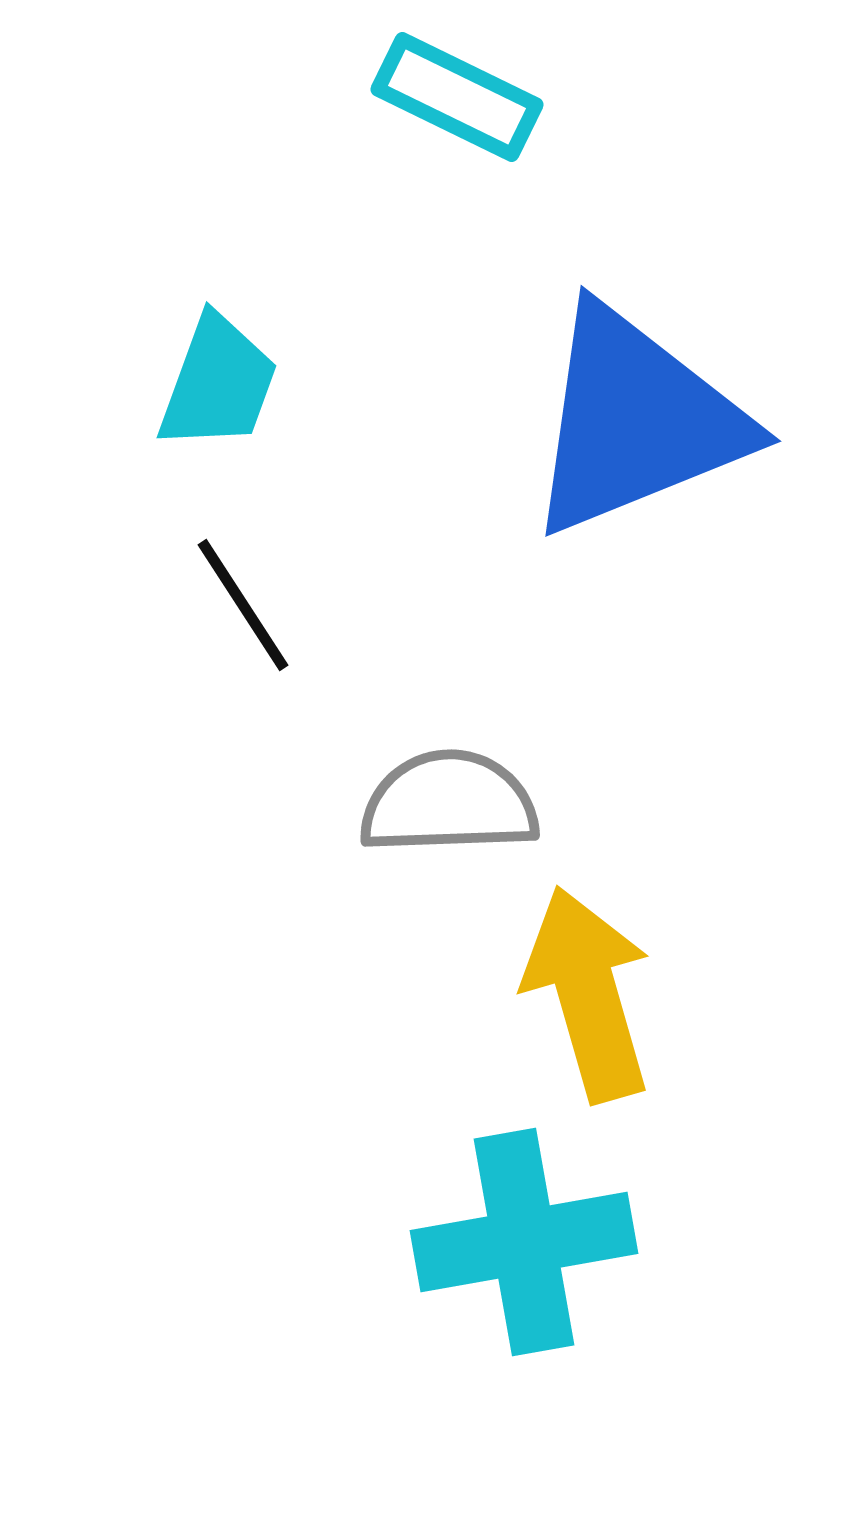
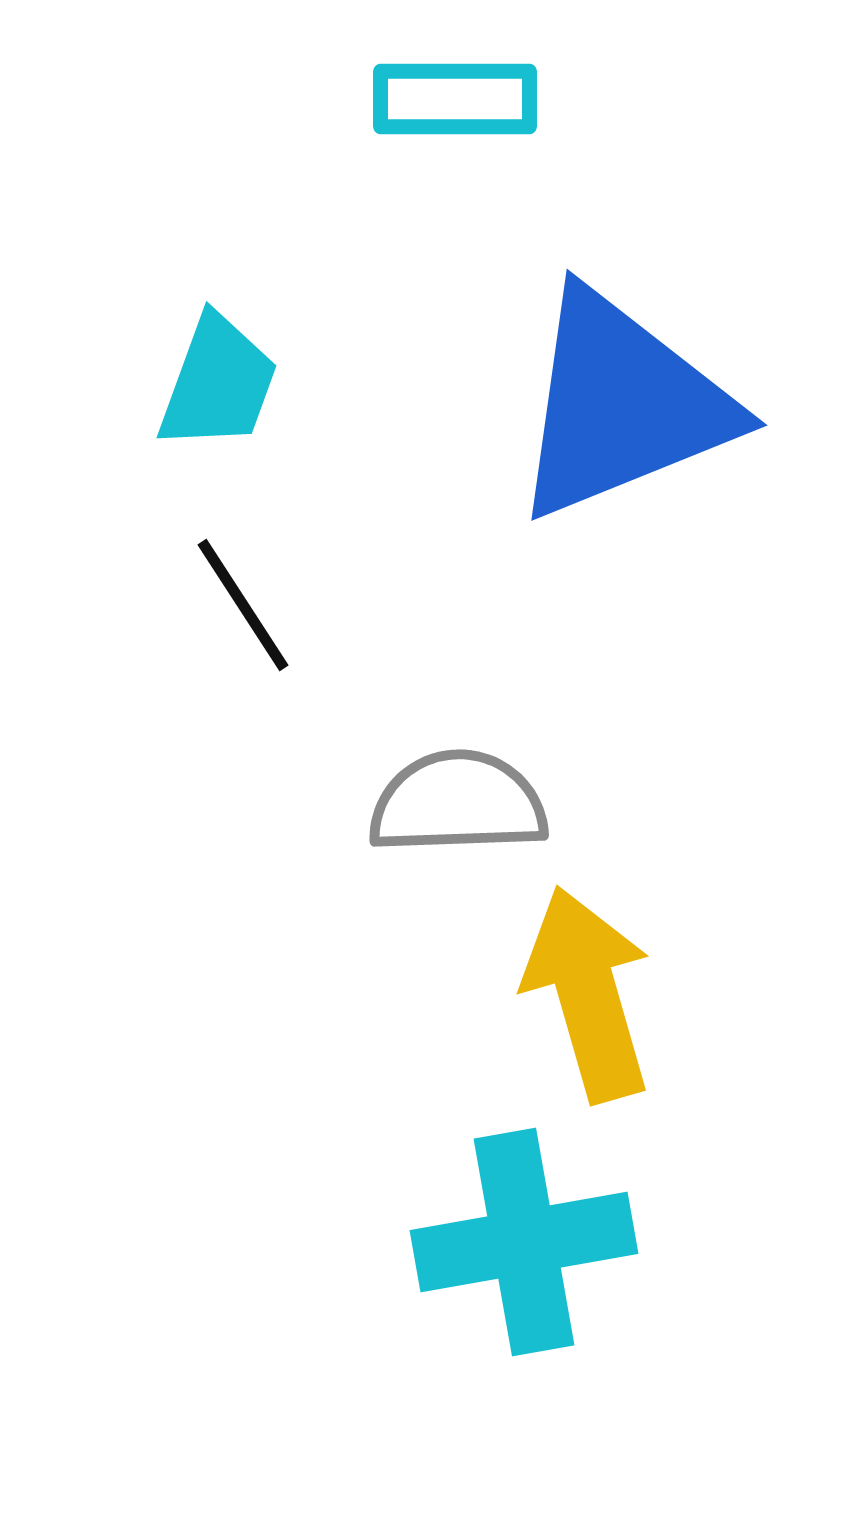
cyan rectangle: moved 2 px left, 2 px down; rotated 26 degrees counterclockwise
blue triangle: moved 14 px left, 16 px up
gray semicircle: moved 9 px right
